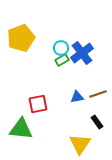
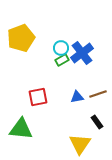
red square: moved 7 px up
